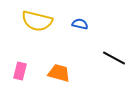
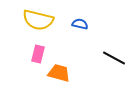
yellow semicircle: moved 1 px right, 1 px up
pink rectangle: moved 18 px right, 17 px up
